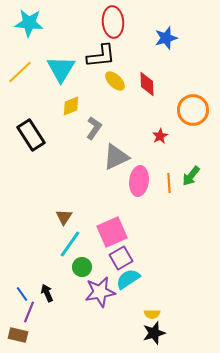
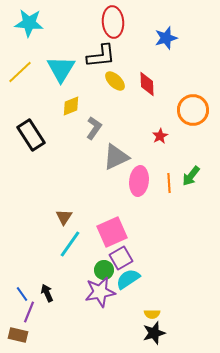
green circle: moved 22 px right, 3 px down
